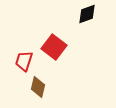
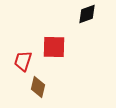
red square: rotated 35 degrees counterclockwise
red trapezoid: moved 1 px left
